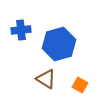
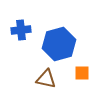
brown triangle: rotated 20 degrees counterclockwise
orange square: moved 2 px right, 12 px up; rotated 28 degrees counterclockwise
